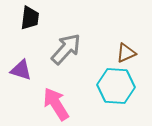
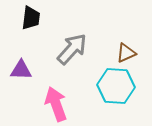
black trapezoid: moved 1 px right
gray arrow: moved 6 px right
purple triangle: rotated 15 degrees counterclockwise
pink arrow: rotated 12 degrees clockwise
